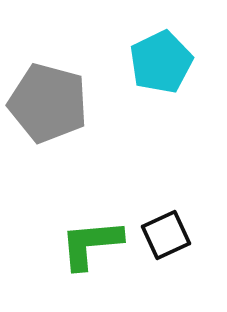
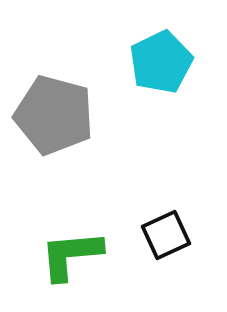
gray pentagon: moved 6 px right, 12 px down
green L-shape: moved 20 px left, 11 px down
